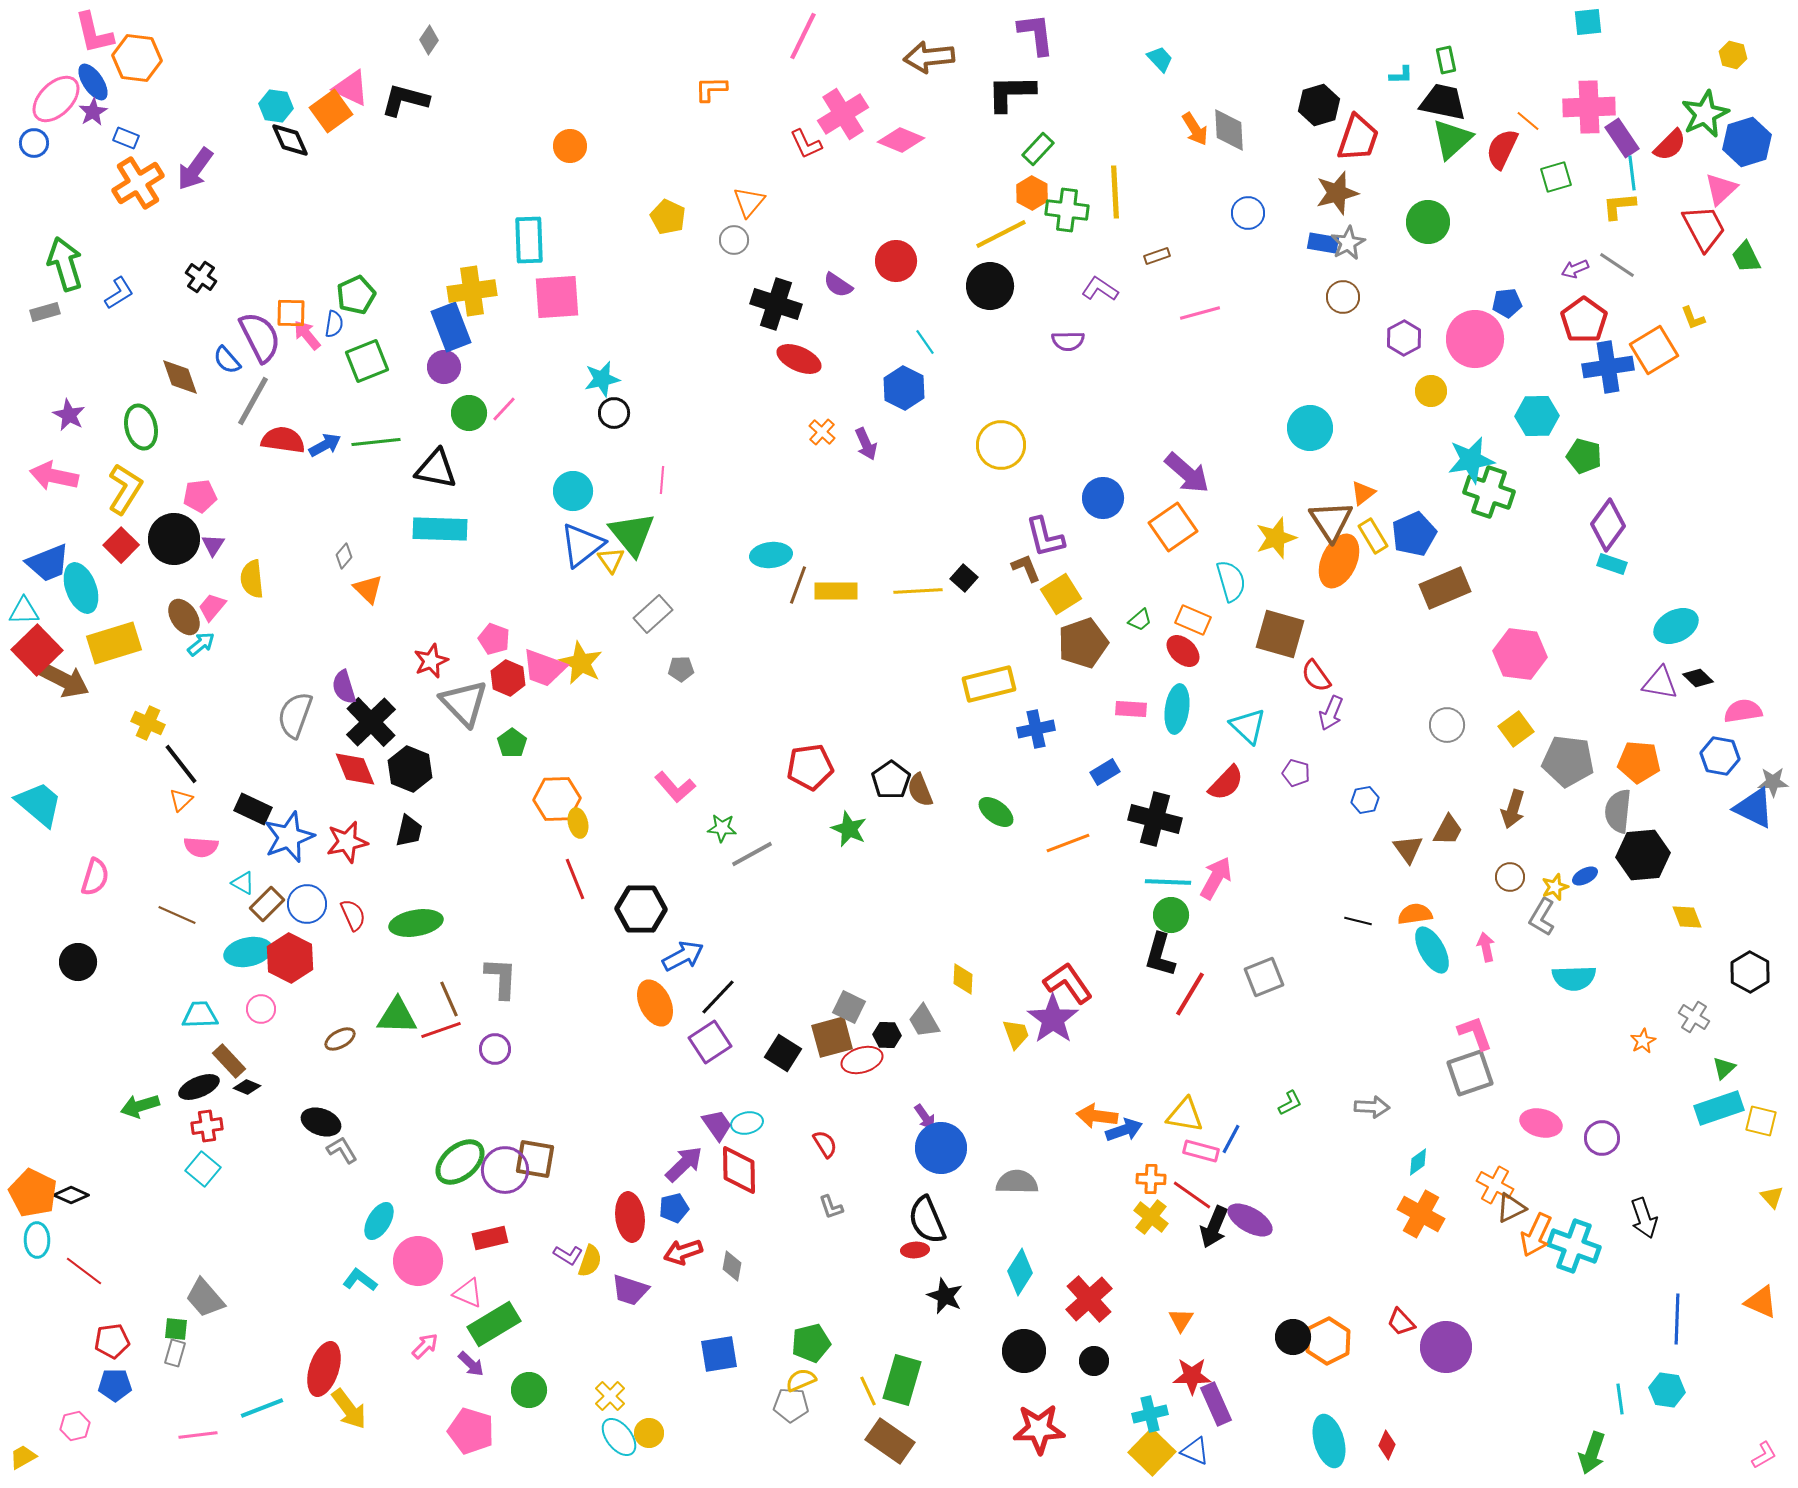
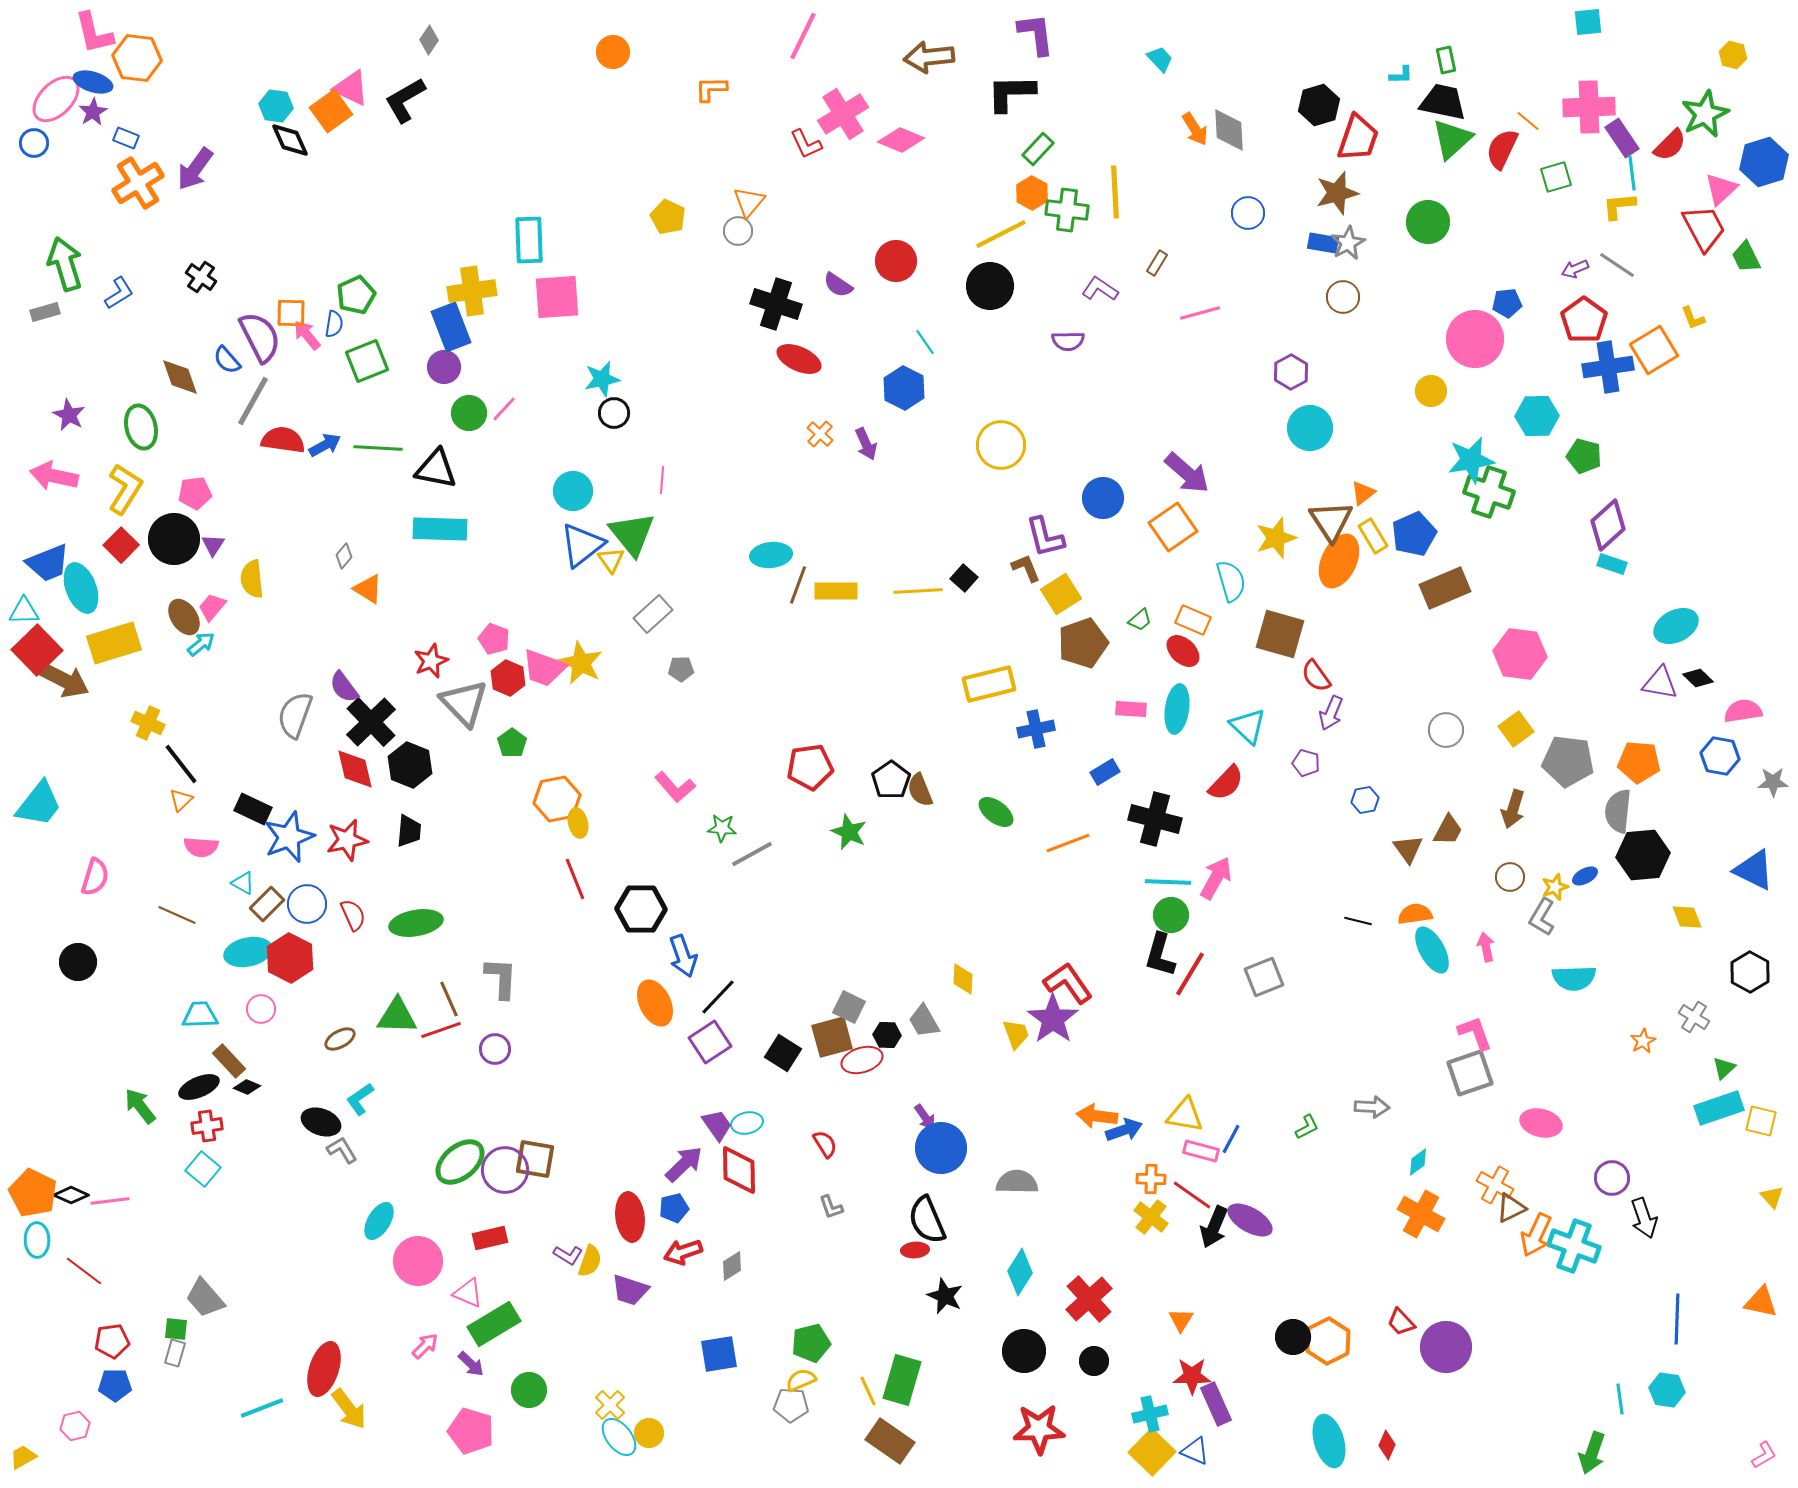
blue ellipse at (93, 82): rotated 39 degrees counterclockwise
black L-shape at (405, 100): rotated 45 degrees counterclockwise
blue hexagon at (1747, 142): moved 17 px right, 20 px down
orange circle at (570, 146): moved 43 px right, 94 px up
gray circle at (734, 240): moved 4 px right, 9 px up
brown rectangle at (1157, 256): moved 7 px down; rotated 40 degrees counterclockwise
purple hexagon at (1404, 338): moved 113 px left, 34 px down
orange cross at (822, 432): moved 2 px left, 2 px down
green line at (376, 442): moved 2 px right, 6 px down; rotated 9 degrees clockwise
pink pentagon at (200, 496): moved 5 px left, 3 px up
purple diamond at (1608, 525): rotated 12 degrees clockwise
orange triangle at (368, 589): rotated 12 degrees counterclockwise
purple semicircle at (344, 687): rotated 20 degrees counterclockwise
gray circle at (1447, 725): moved 1 px left, 5 px down
red diamond at (355, 769): rotated 9 degrees clockwise
black hexagon at (410, 769): moved 4 px up
purple pentagon at (1296, 773): moved 10 px right, 10 px up
orange hexagon at (557, 799): rotated 9 degrees counterclockwise
cyan trapezoid at (39, 804): rotated 88 degrees clockwise
blue triangle at (1754, 808): moved 62 px down
green star at (849, 829): moved 3 px down
black trapezoid at (409, 831): rotated 8 degrees counterclockwise
red star at (347, 842): moved 2 px up
blue arrow at (683, 956): rotated 99 degrees clockwise
red line at (1190, 994): moved 20 px up
green L-shape at (1290, 1103): moved 17 px right, 24 px down
green arrow at (140, 1106): rotated 69 degrees clockwise
purple circle at (1602, 1138): moved 10 px right, 40 px down
gray diamond at (732, 1266): rotated 48 degrees clockwise
cyan L-shape at (360, 1280): moved 181 px up; rotated 72 degrees counterclockwise
orange triangle at (1761, 1302): rotated 12 degrees counterclockwise
yellow cross at (610, 1396): moved 9 px down
pink line at (198, 1435): moved 88 px left, 234 px up
